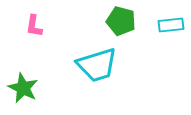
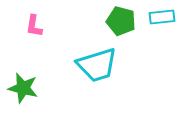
cyan rectangle: moved 9 px left, 8 px up
green star: rotated 12 degrees counterclockwise
